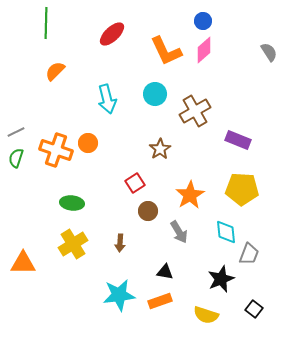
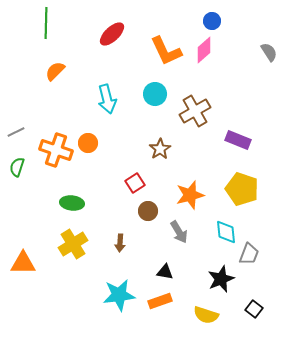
blue circle: moved 9 px right
green semicircle: moved 1 px right, 9 px down
yellow pentagon: rotated 16 degrees clockwise
orange star: rotated 16 degrees clockwise
